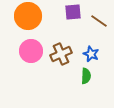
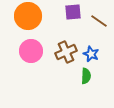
brown cross: moved 5 px right, 2 px up
